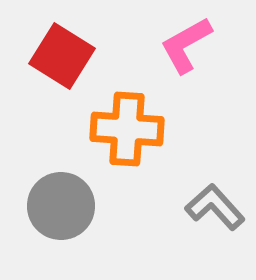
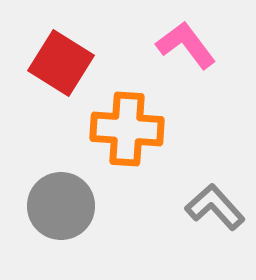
pink L-shape: rotated 82 degrees clockwise
red square: moved 1 px left, 7 px down
